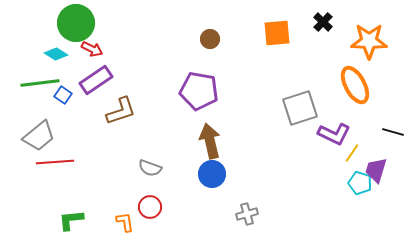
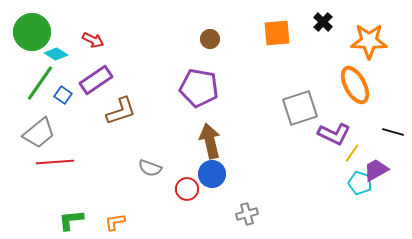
green circle: moved 44 px left, 9 px down
red arrow: moved 1 px right, 9 px up
green line: rotated 48 degrees counterclockwise
purple pentagon: moved 3 px up
gray trapezoid: moved 3 px up
purple trapezoid: rotated 44 degrees clockwise
red circle: moved 37 px right, 18 px up
orange L-shape: moved 10 px left; rotated 90 degrees counterclockwise
